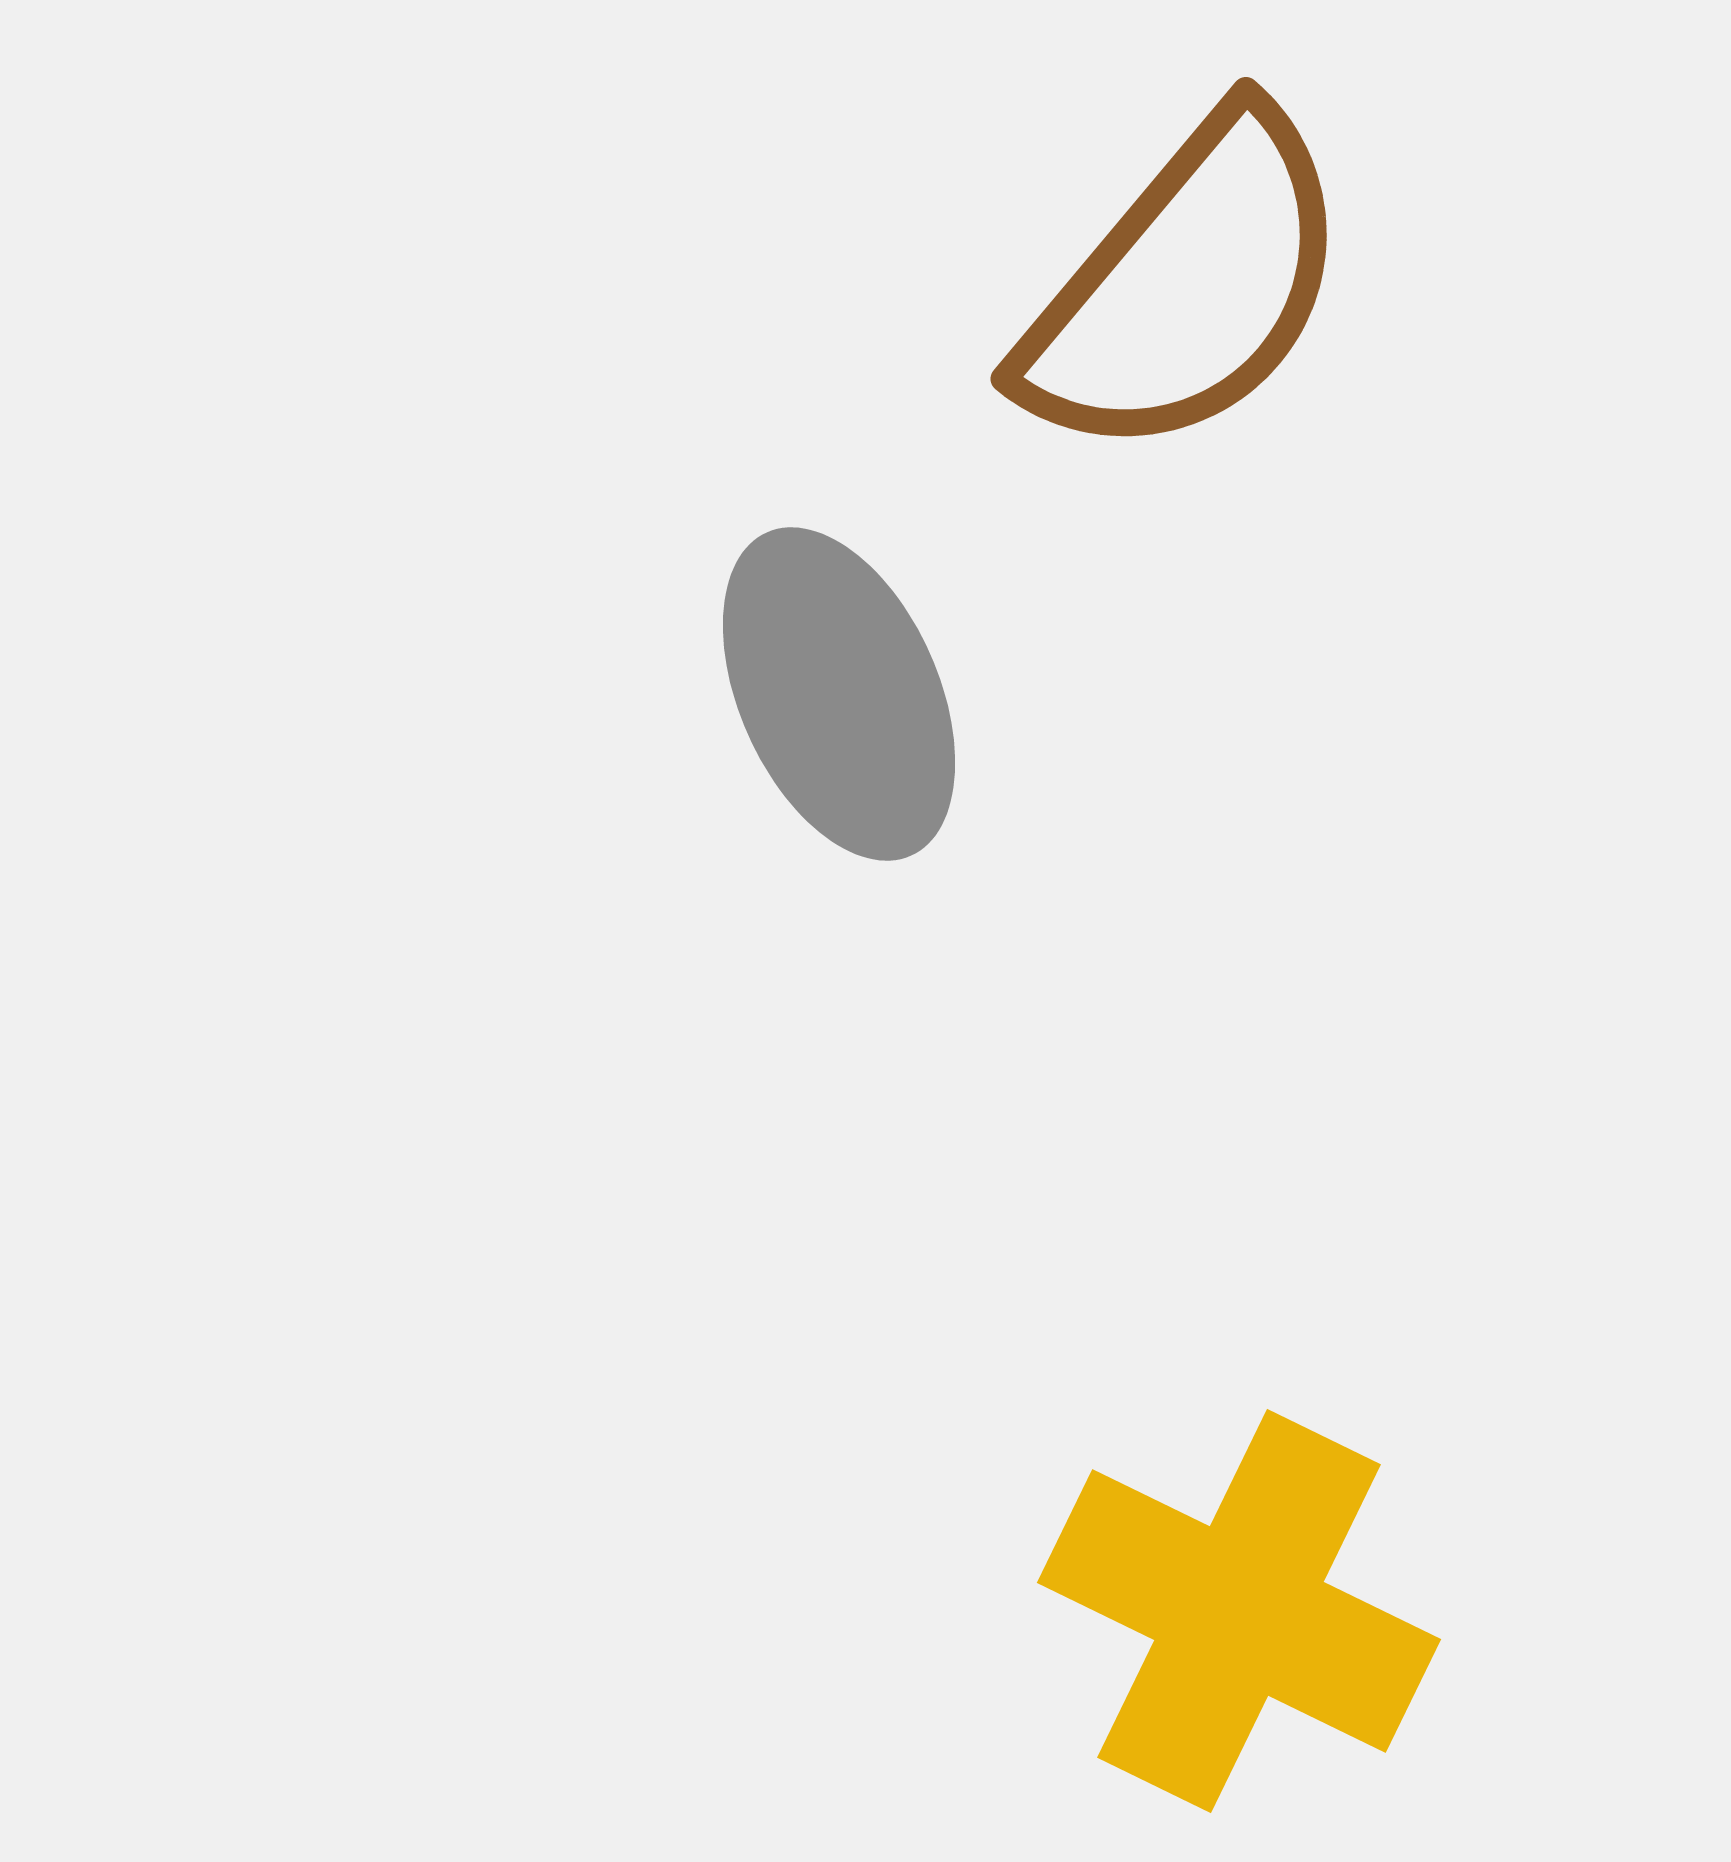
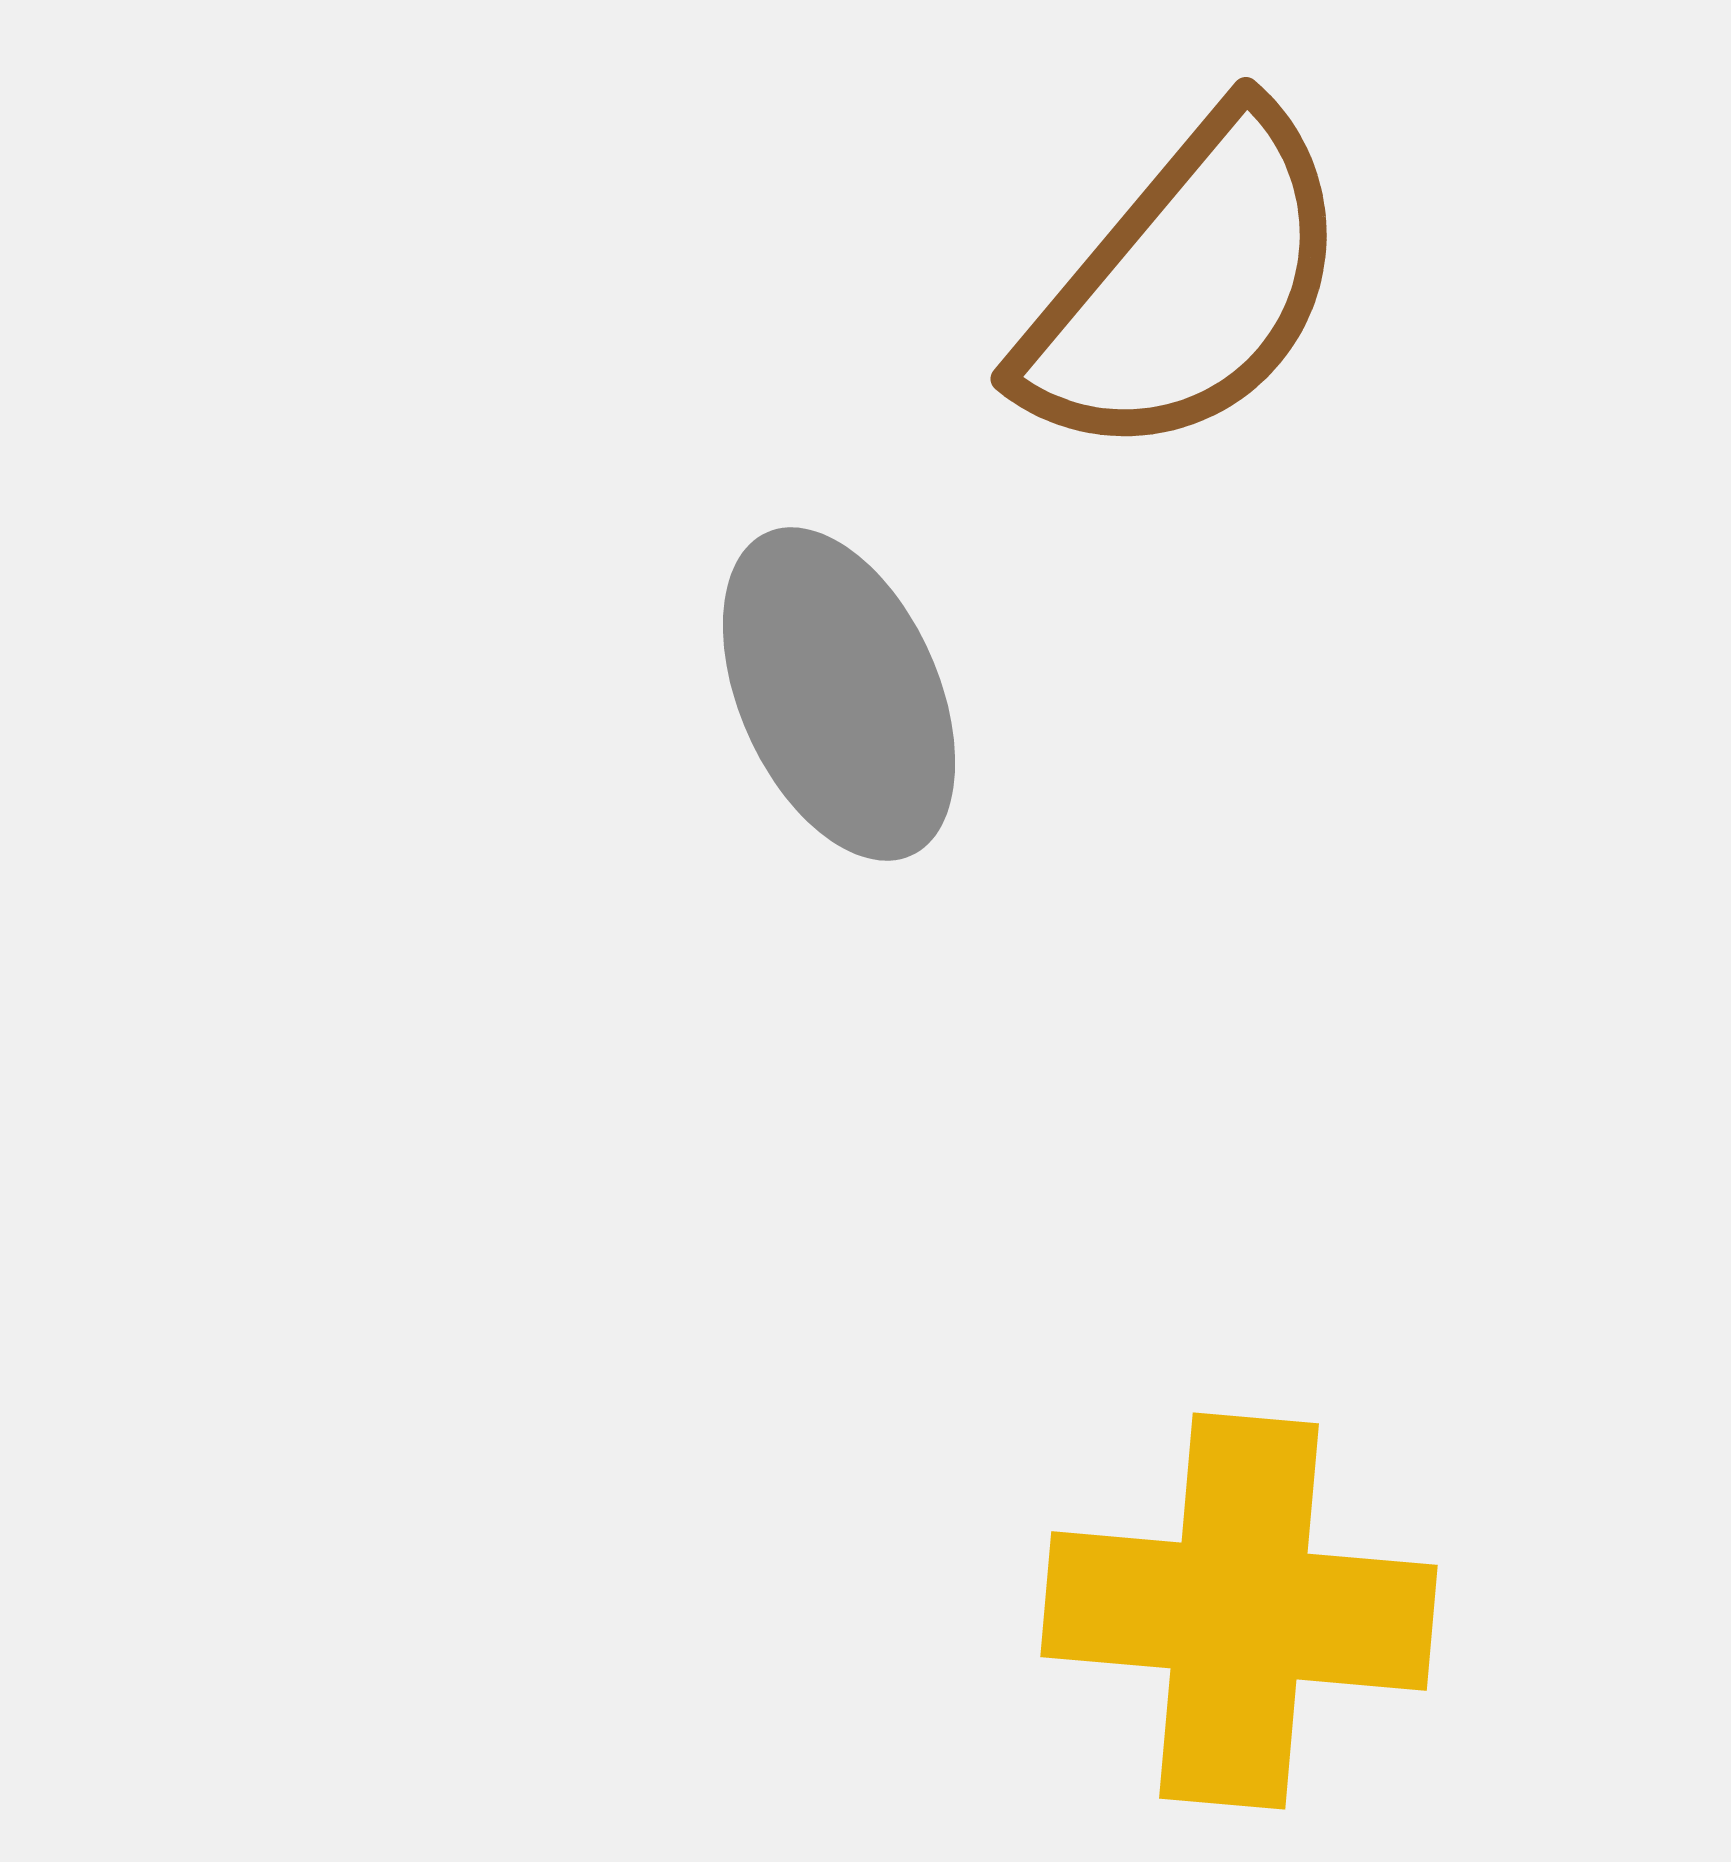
yellow cross: rotated 21 degrees counterclockwise
